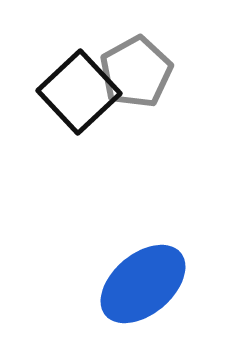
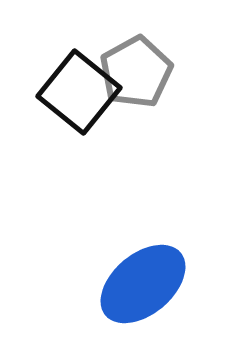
black square: rotated 8 degrees counterclockwise
